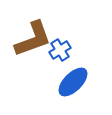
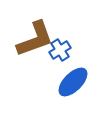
brown L-shape: moved 2 px right
